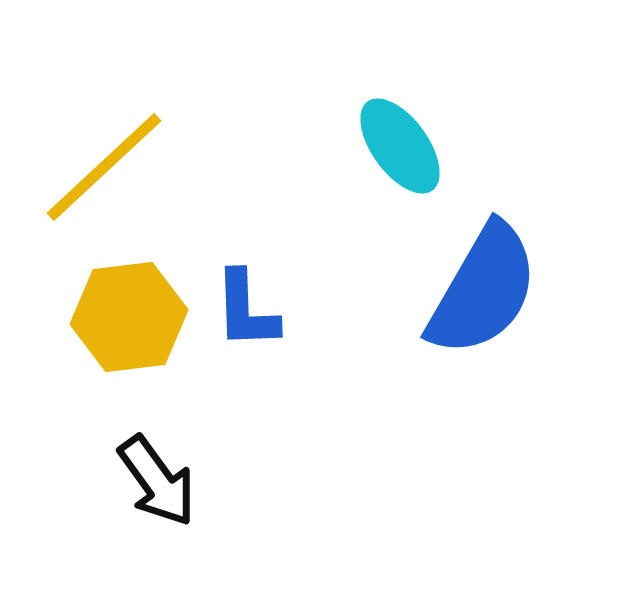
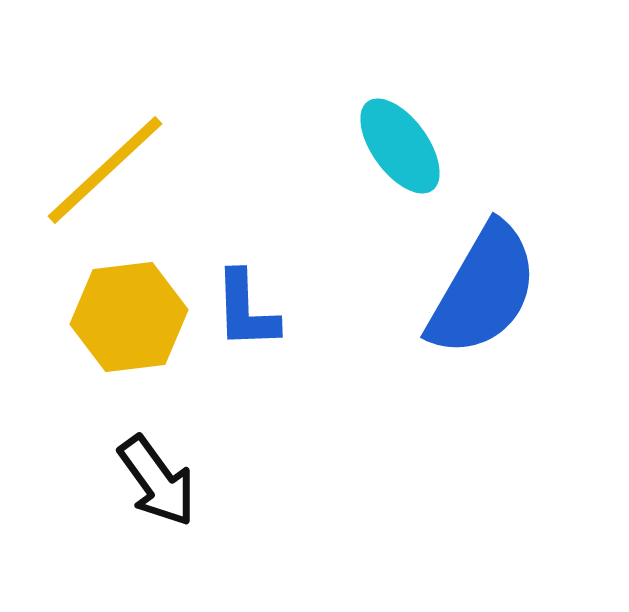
yellow line: moved 1 px right, 3 px down
